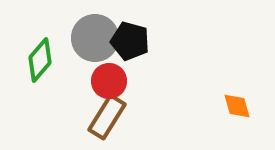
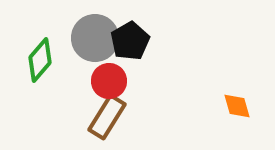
black pentagon: rotated 27 degrees clockwise
